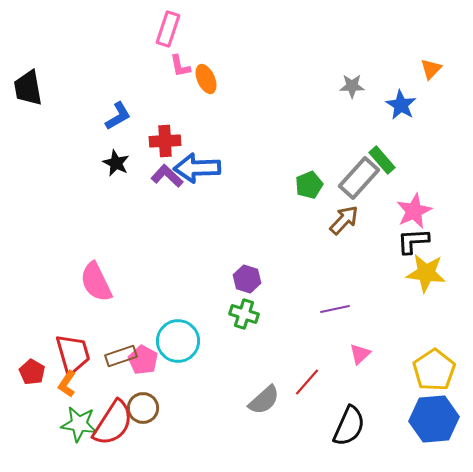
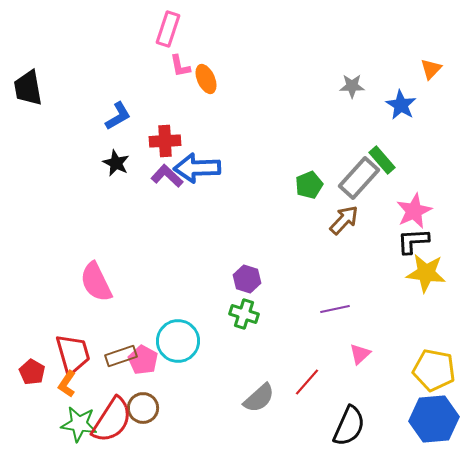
yellow pentagon: rotated 27 degrees counterclockwise
gray semicircle: moved 5 px left, 2 px up
red semicircle: moved 1 px left, 3 px up
